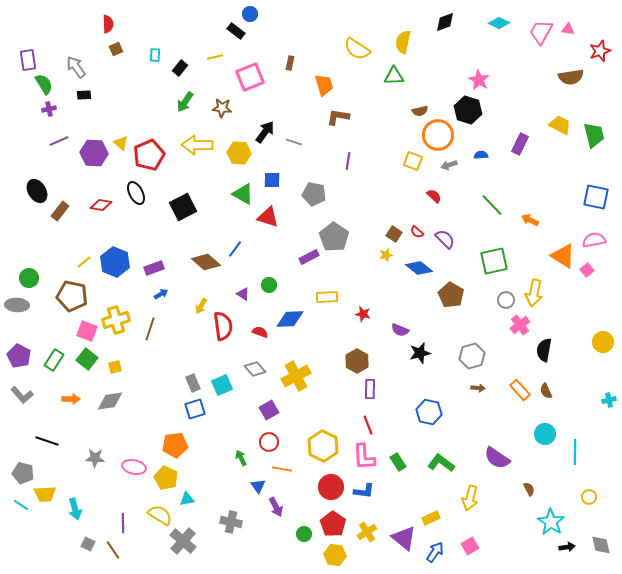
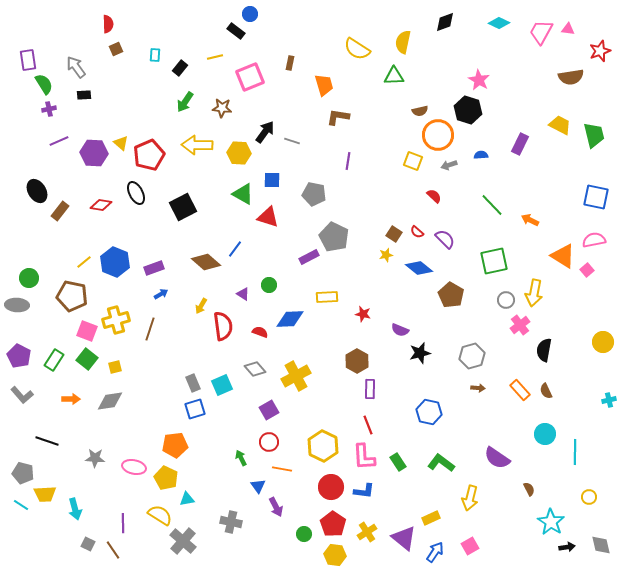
gray line at (294, 142): moved 2 px left, 1 px up
gray pentagon at (334, 237): rotated 8 degrees counterclockwise
